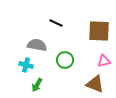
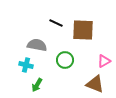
brown square: moved 16 px left, 1 px up
pink triangle: rotated 16 degrees counterclockwise
